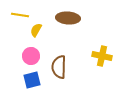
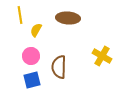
yellow line: rotated 72 degrees clockwise
yellow cross: rotated 18 degrees clockwise
